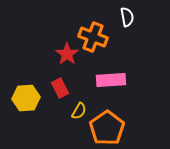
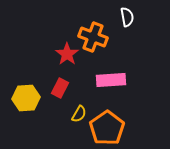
red rectangle: rotated 54 degrees clockwise
yellow semicircle: moved 3 px down
